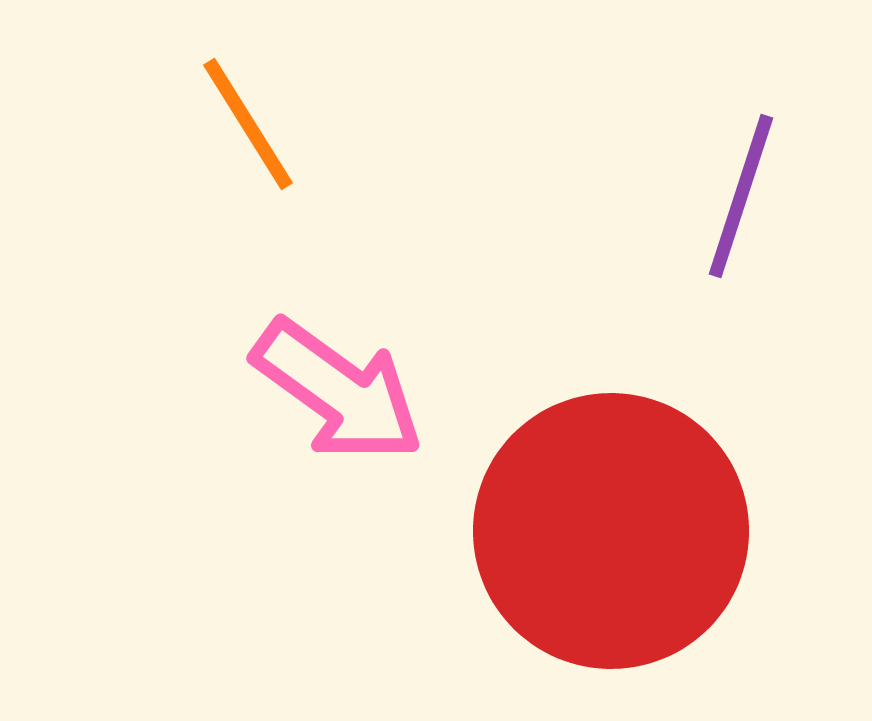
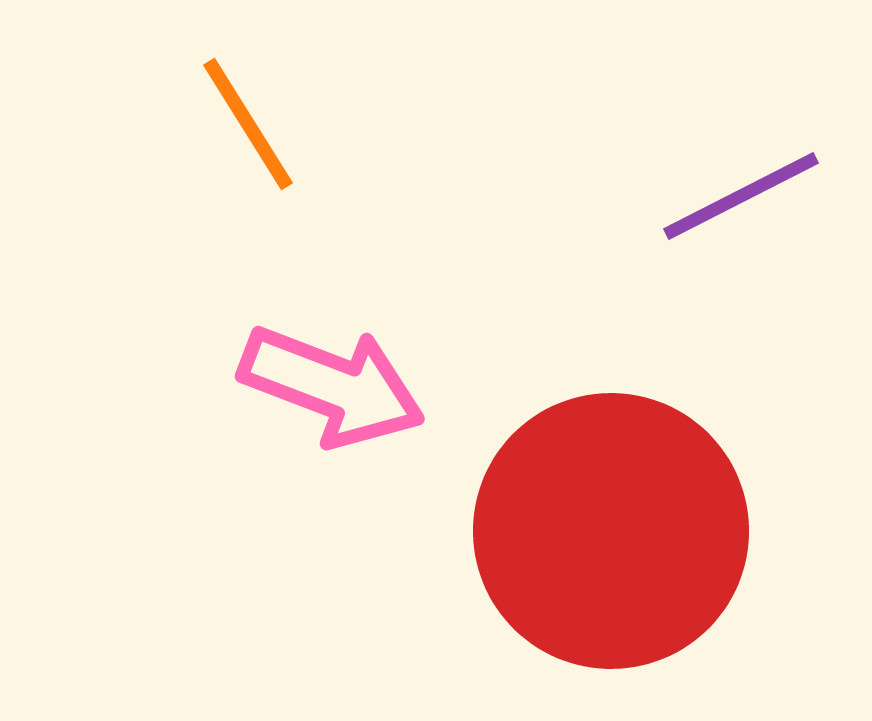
purple line: rotated 45 degrees clockwise
pink arrow: moved 6 px left, 5 px up; rotated 15 degrees counterclockwise
